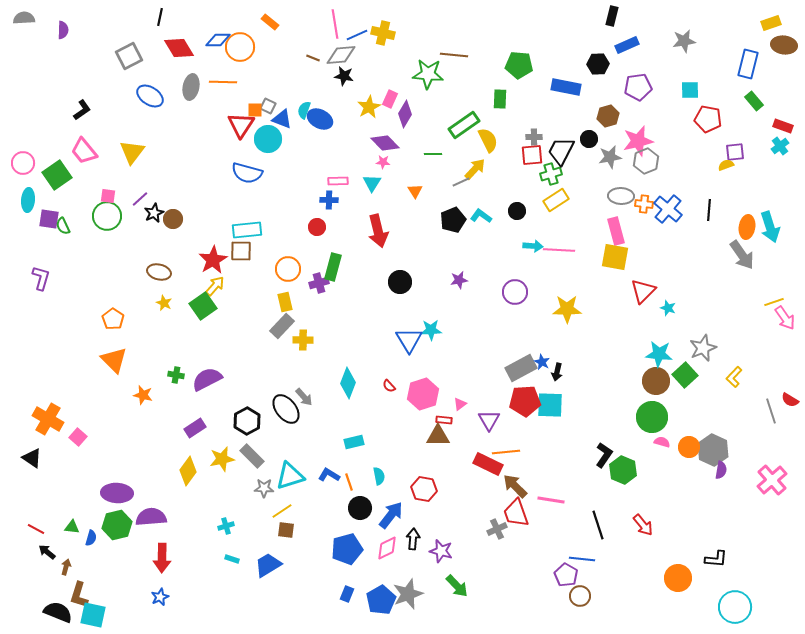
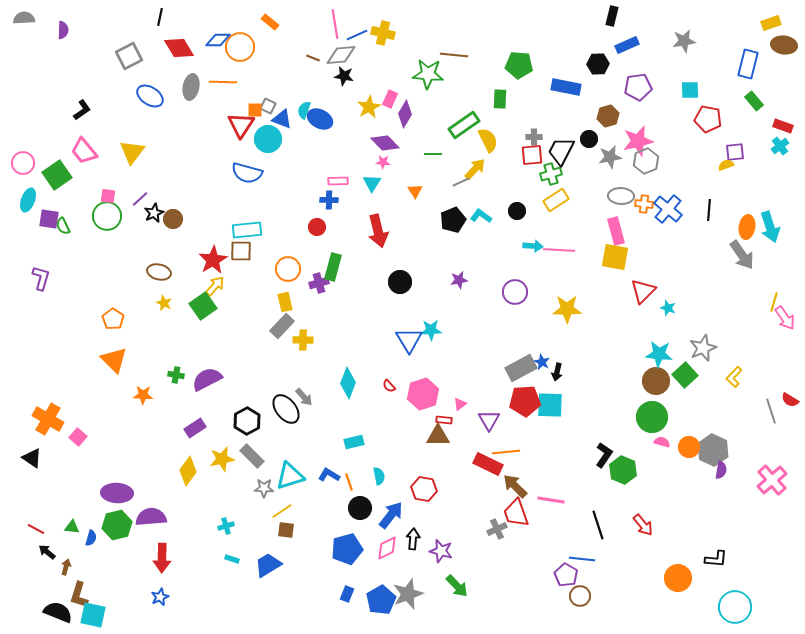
cyan ellipse at (28, 200): rotated 15 degrees clockwise
yellow line at (774, 302): rotated 54 degrees counterclockwise
orange star at (143, 395): rotated 12 degrees counterclockwise
